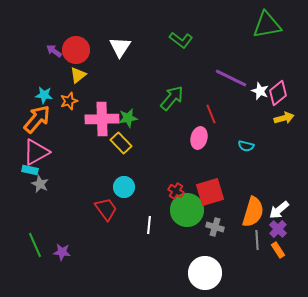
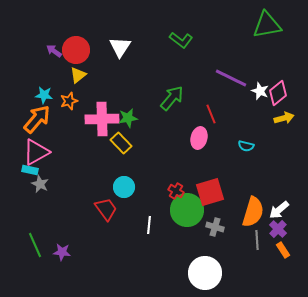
orange rectangle: moved 5 px right
